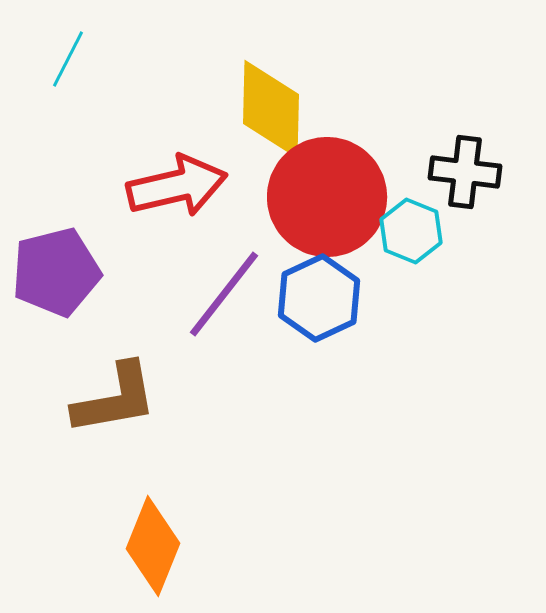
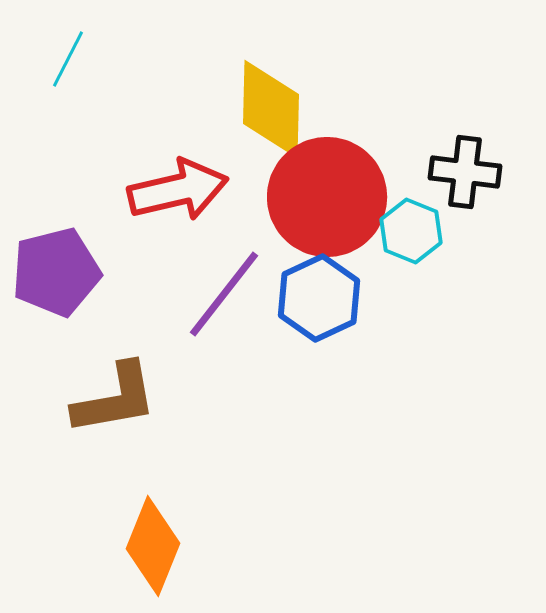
red arrow: moved 1 px right, 4 px down
